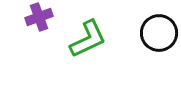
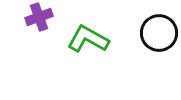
green L-shape: rotated 126 degrees counterclockwise
